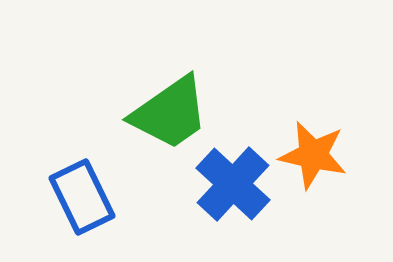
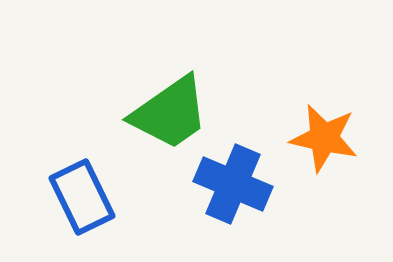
orange star: moved 11 px right, 17 px up
blue cross: rotated 20 degrees counterclockwise
